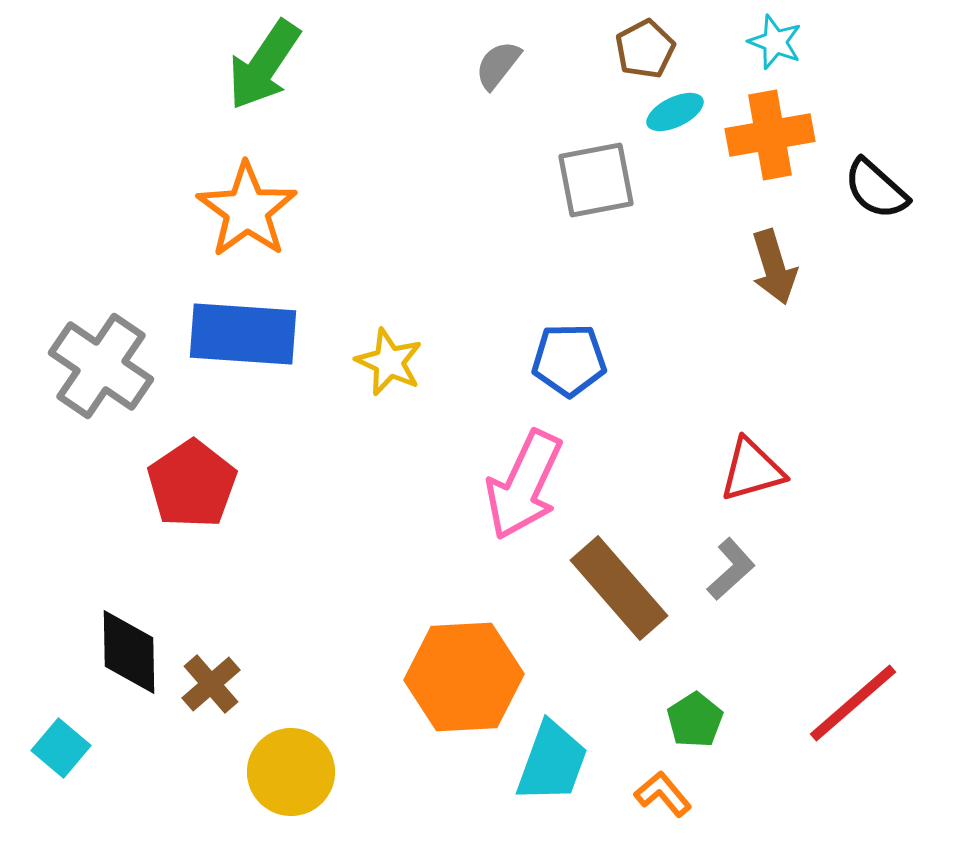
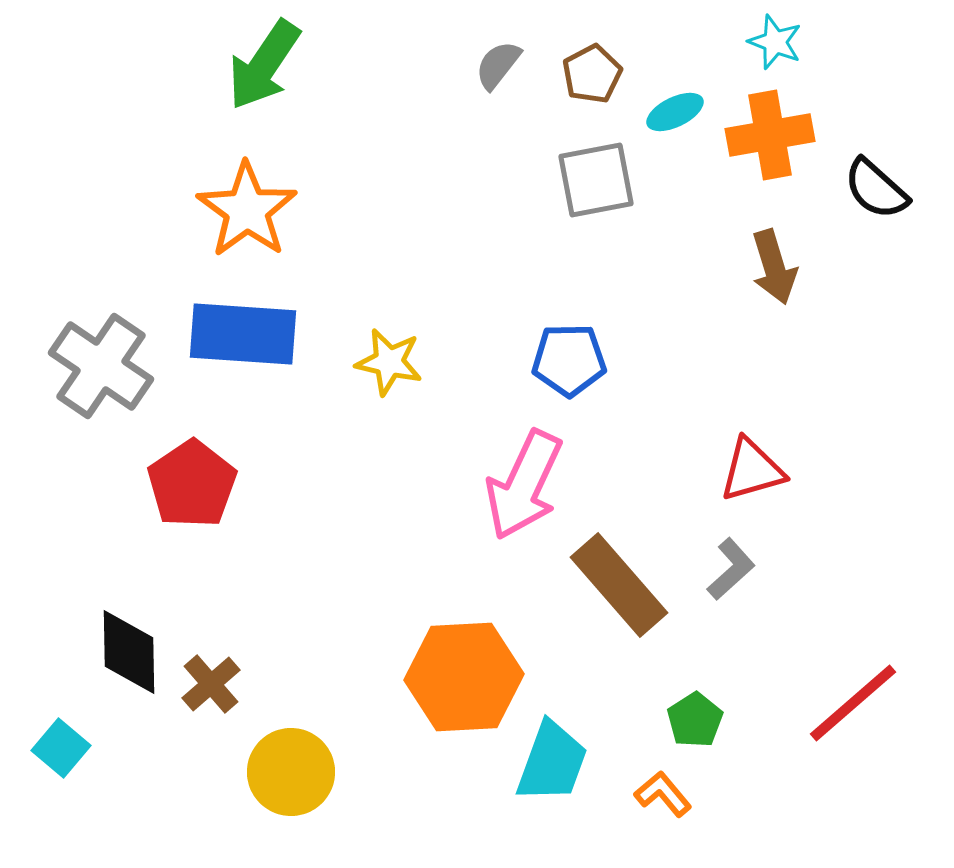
brown pentagon: moved 53 px left, 25 px down
yellow star: rotated 12 degrees counterclockwise
brown rectangle: moved 3 px up
